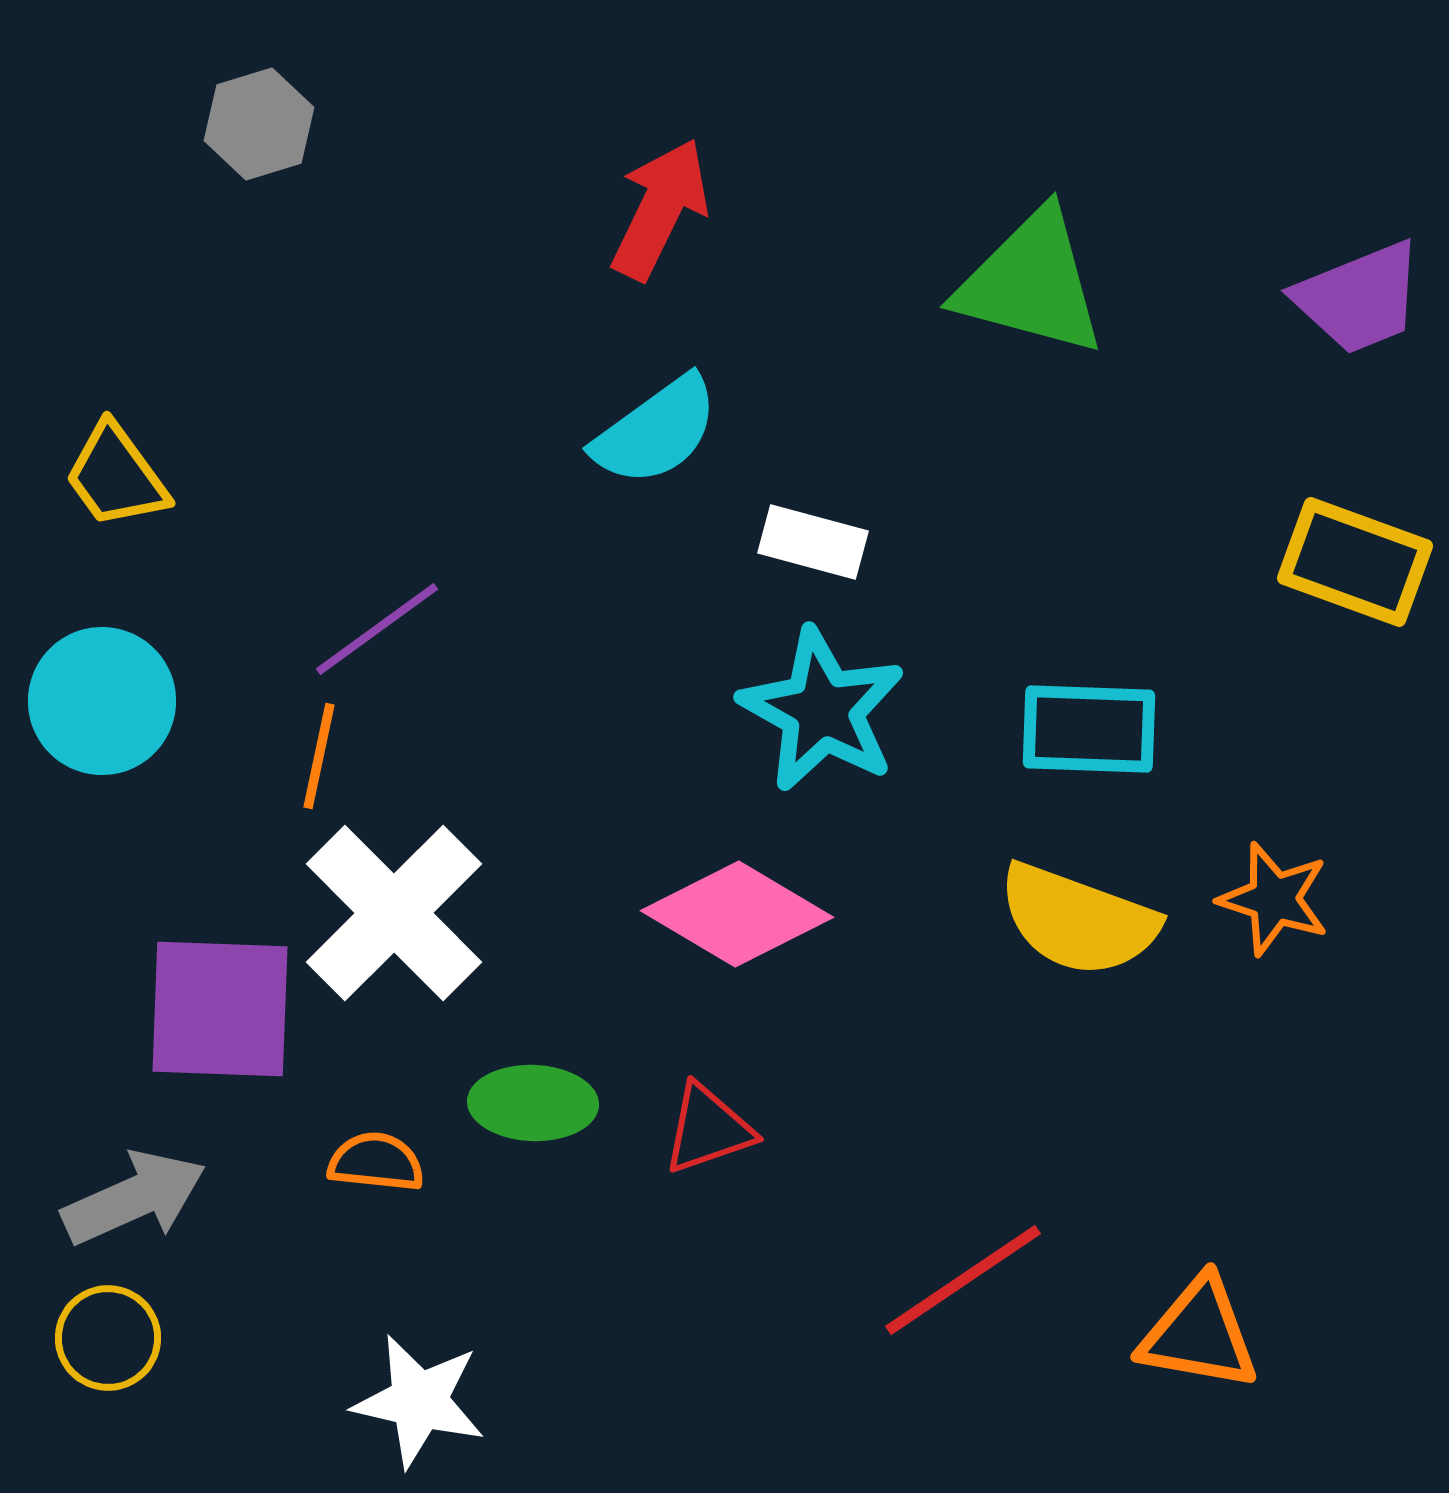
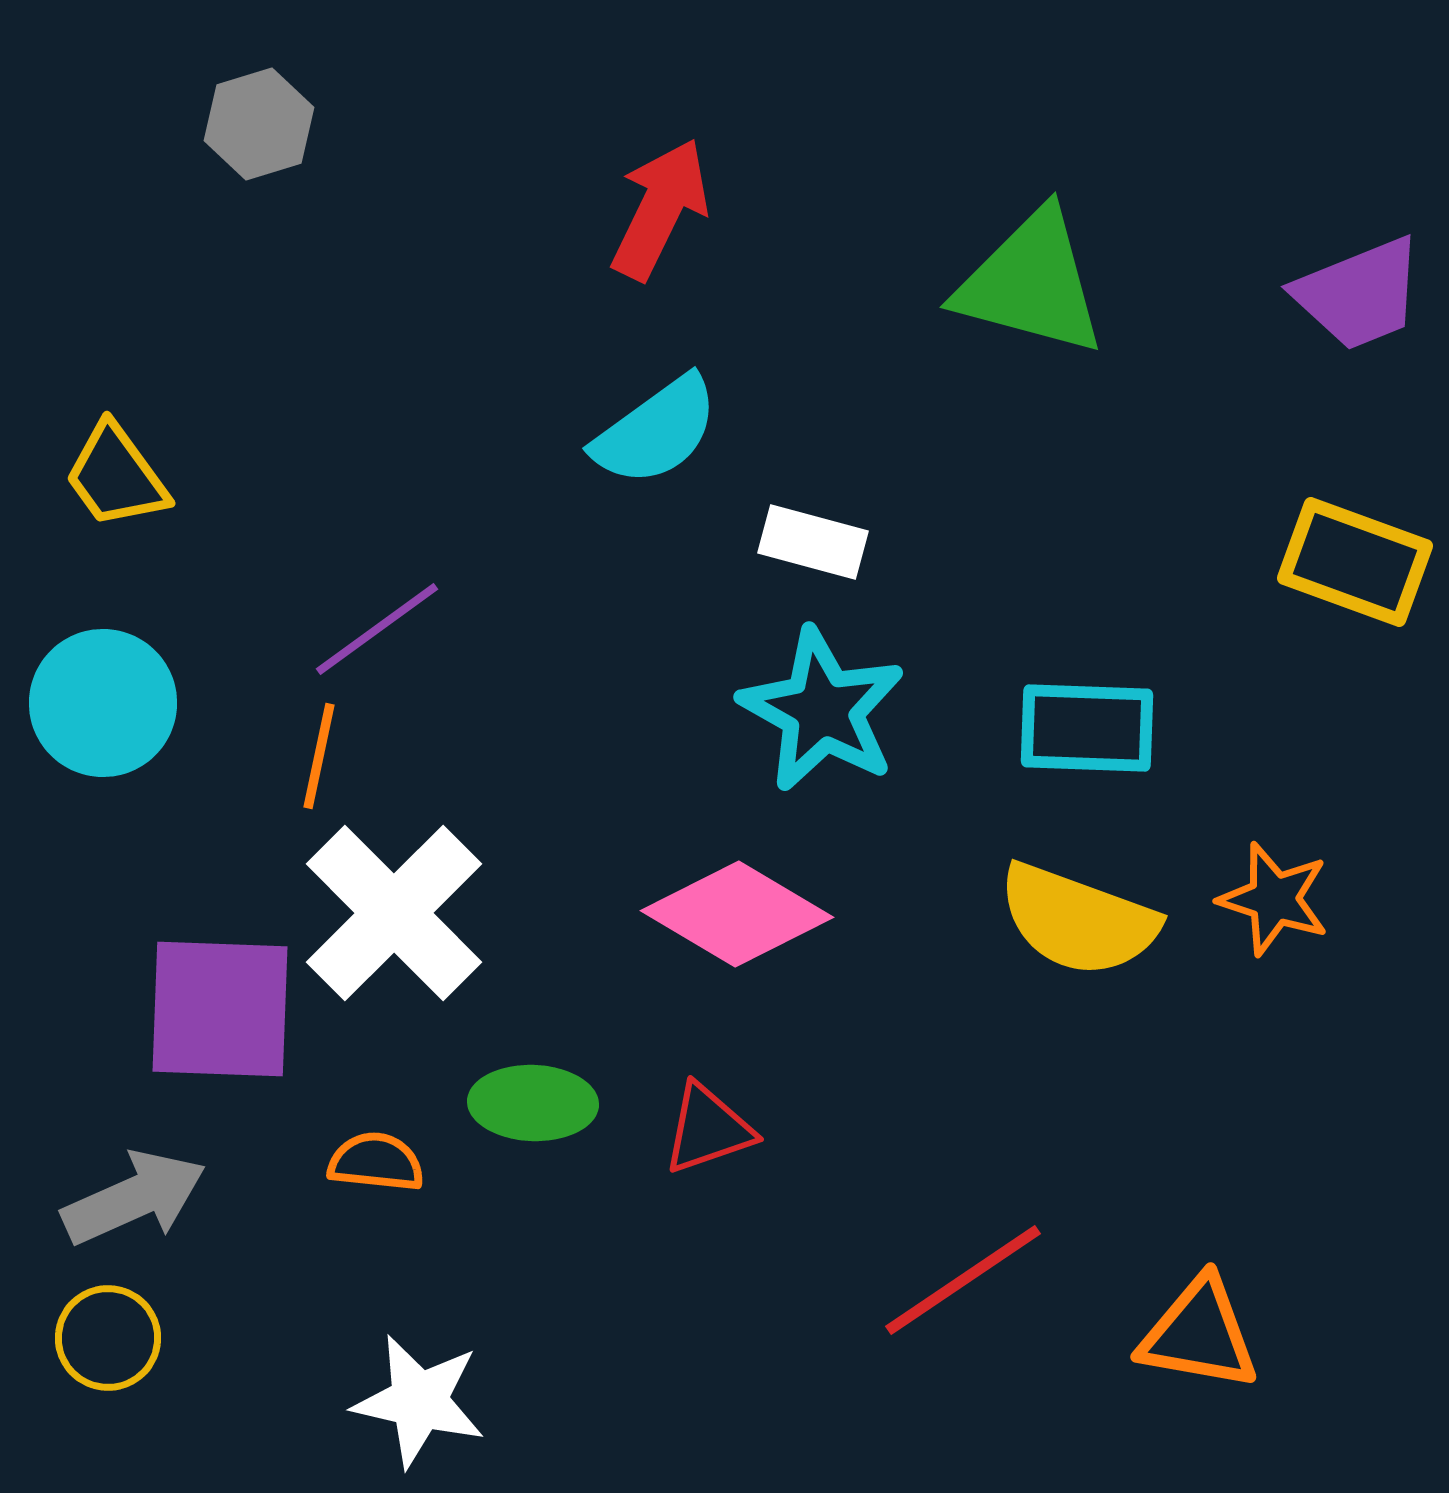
purple trapezoid: moved 4 px up
cyan circle: moved 1 px right, 2 px down
cyan rectangle: moved 2 px left, 1 px up
